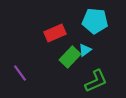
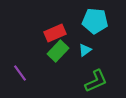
green rectangle: moved 12 px left, 6 px up
